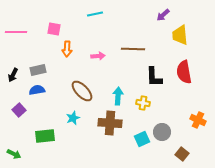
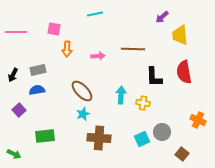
purple arrow: moved 1 px left, 2 px down
cyan arrow: moved 3 px right, 1 px up
cyan star: moved 10 px right, 4 px up
brown cross: moved 11 px left, 15 px down
